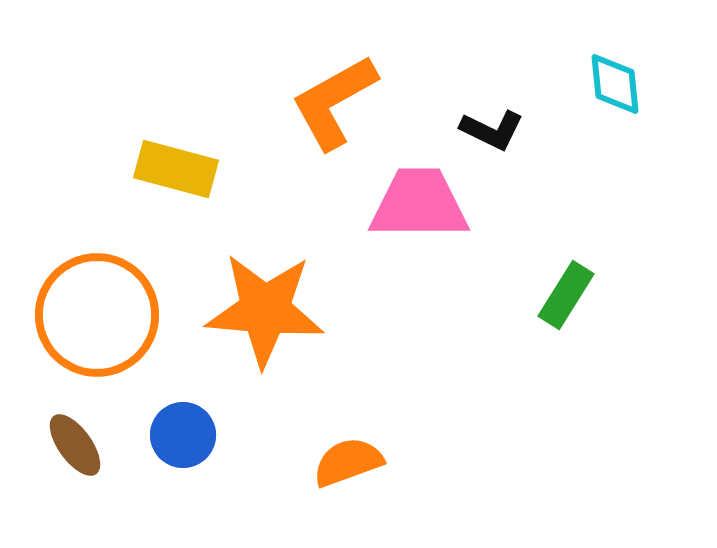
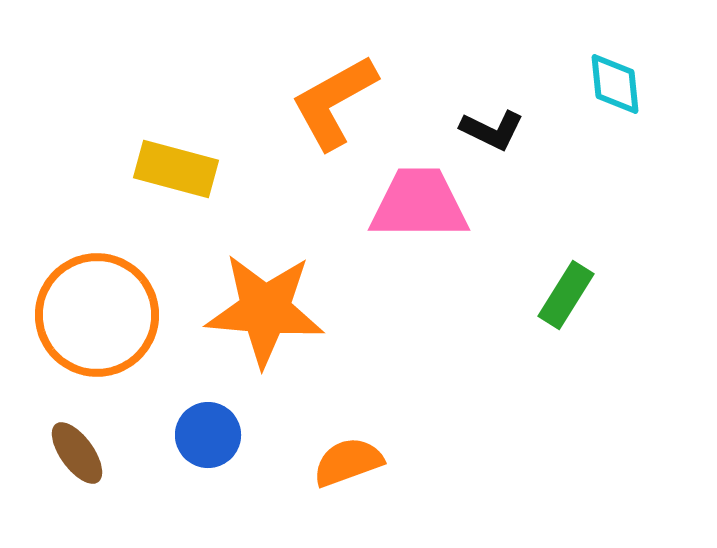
blue circle: moved 25 px right
brown ellipse: moved 2 px right, 8 px down
